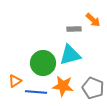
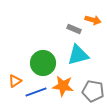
orange arrow: rotated 28 degrees counterclockwise
gray rectangle: rotated 24 degrees clockwise
cyan triangle: moved 8 px right
gray pentagon: moved 3 px down; rotated 10 degrees counterclockwise
blue line: rotated 25 degrees counterclockwise
